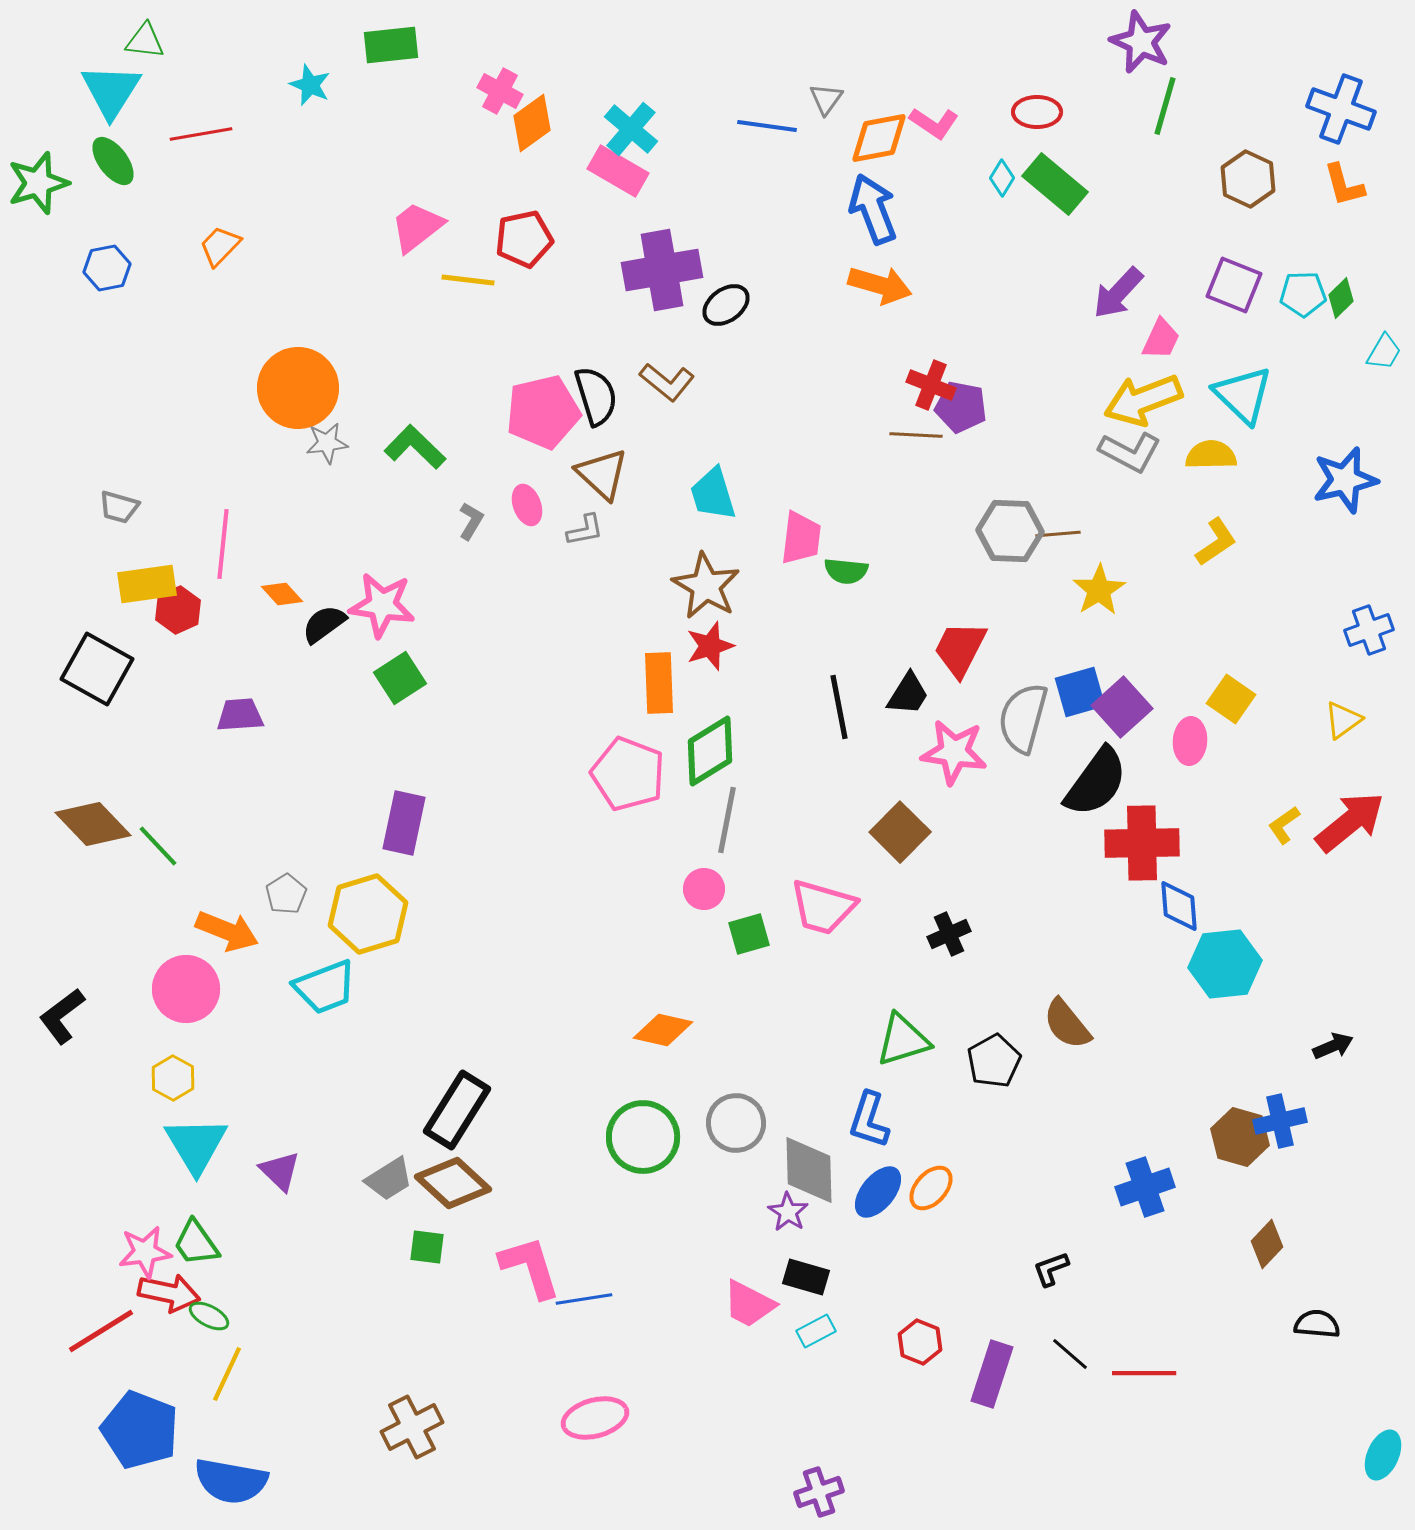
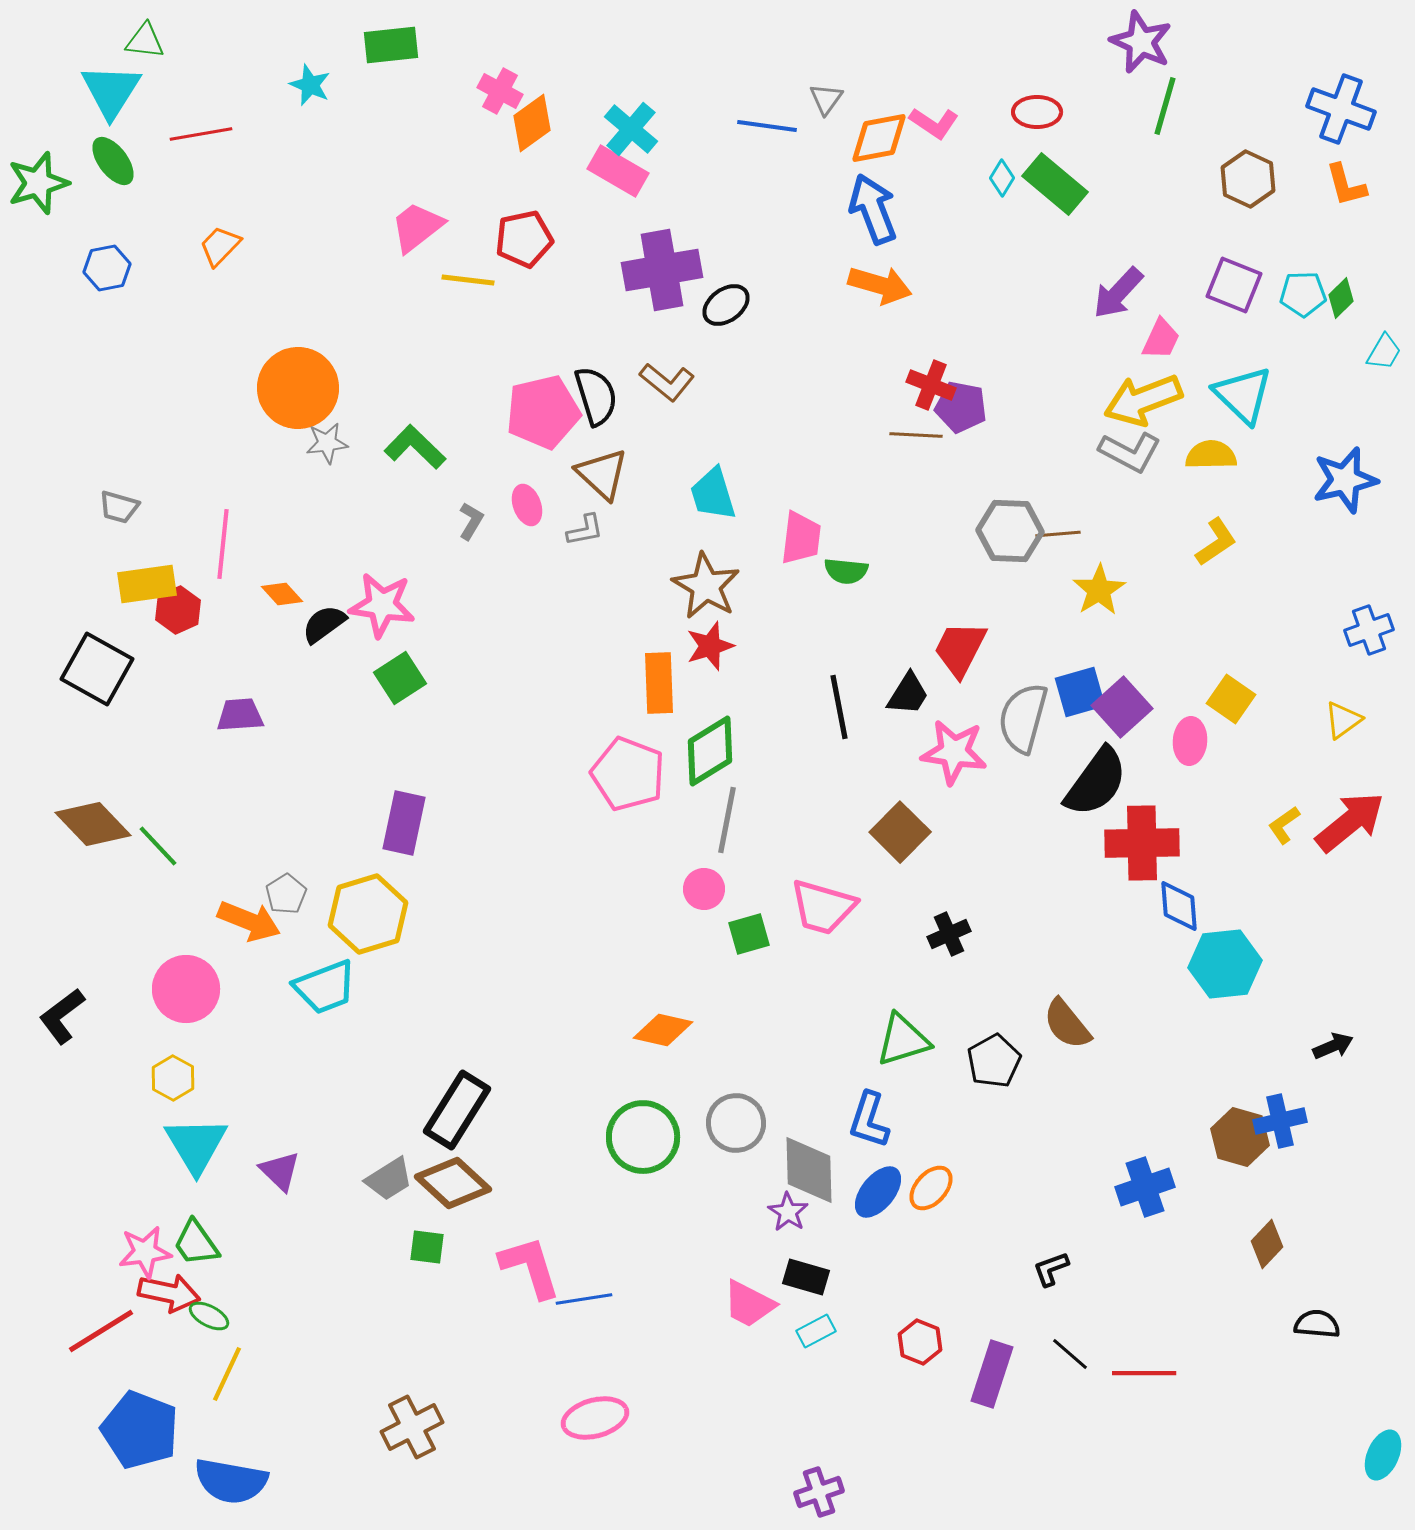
orange L-shape at (1344, 185): moved 2 px right
orange arrow at (227, 931): moved 22 px right, 10 px up
